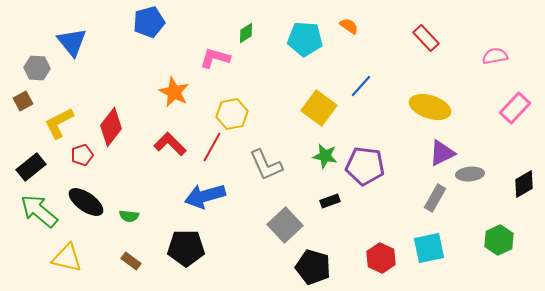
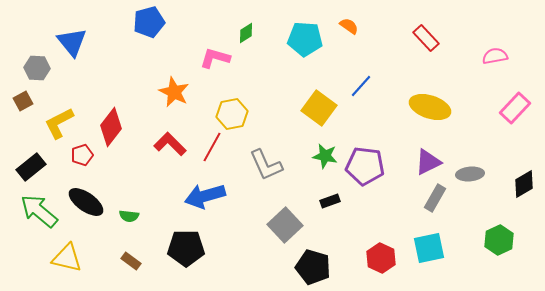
purple triangle at (442, 153): moved 14 px left, 9 px down
